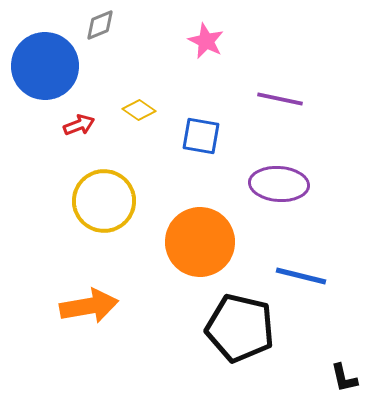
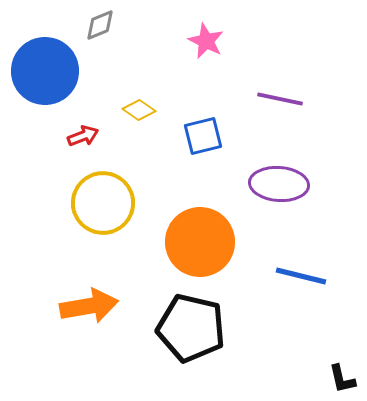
blue circle: moved 5 px down
red arrow: moved 4 px right, 11 px down
blue square: moved 2 px right; rotated 24 degrees counterclockwise
yellow circle: moved 1 px left, 2 px down
black pentagon: moved 49 px left
black L-shape: moved 2 px left, 1 px down
